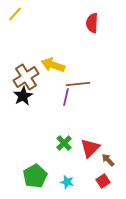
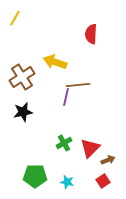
yellow line: moved 4 px down; rotated 14 degrees counterclockwise
red semicircle: moved 1 px left, 11 px down
yellow arrow: moved 2 px right, 3 px up
brown cross: moved 4 px left
brown line: moved 1 px down
black star: moved 16 px down; rotated 18 degrees clockwise
green cross: rotated 14 degrees clockwise
brown arrow: rotated 112 degrees clockwise
green pentagon: rotated 30 degrees clockwise
